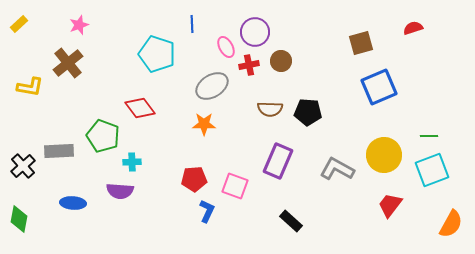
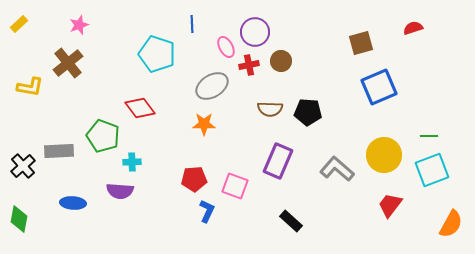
gray L-shape: rotated 12 degrees clockwise
